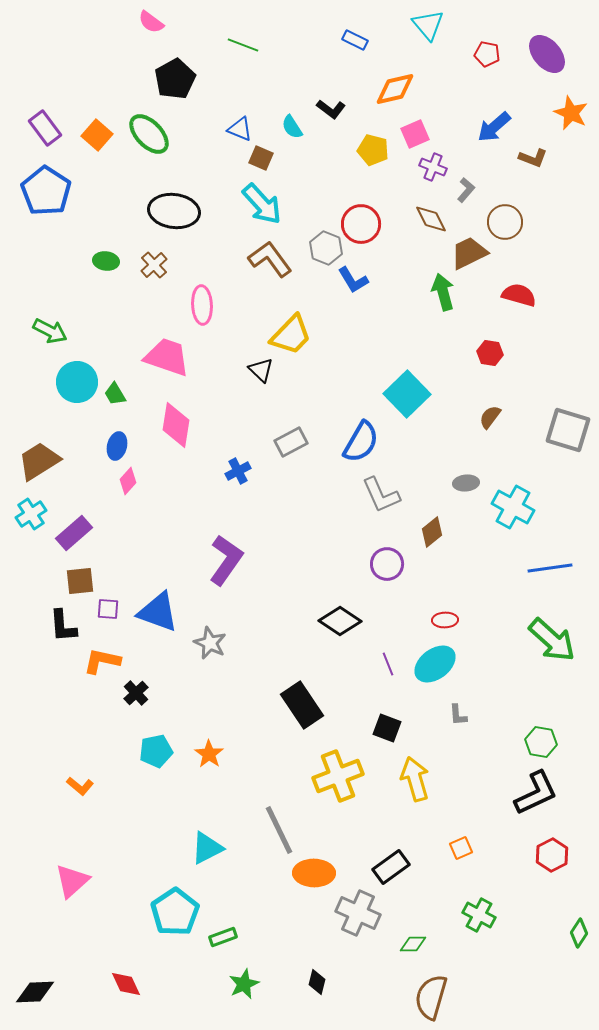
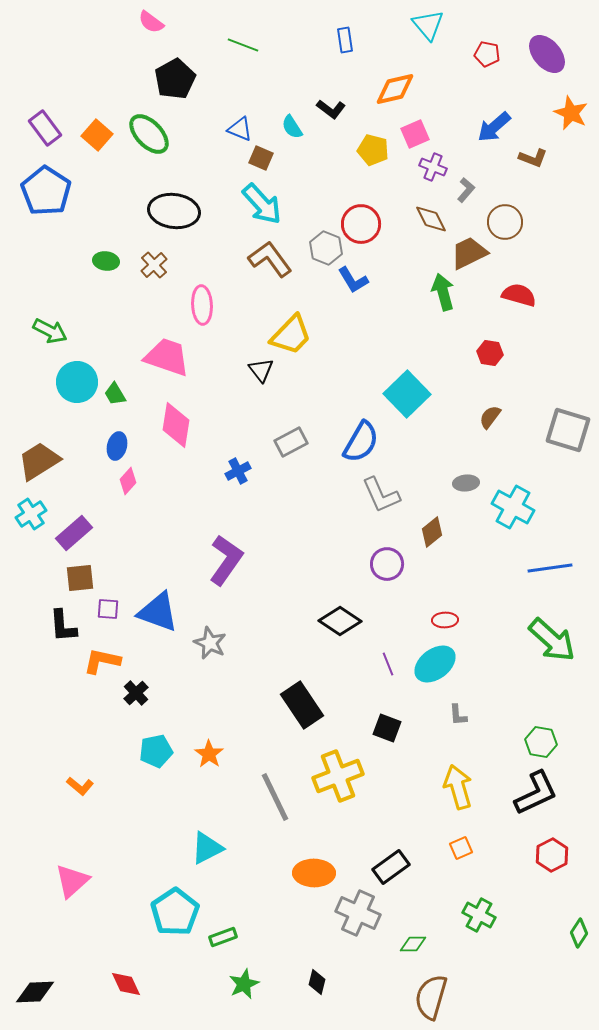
blue rectangle at (355, 40): moved 10 px left; rotated 55 degrees clockwise
black triangle at (261, 370): rotated 8 degrees clockwise
brown square at (80, 581): moved 3 px up
yellow arrow at (415, 779): moved 43 px right, 8 px down
gray line at (279, 830): moved 4 px left, 33 px up
